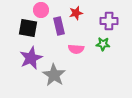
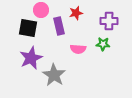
pink semicircle: moved 2 px right
